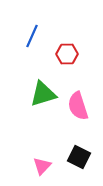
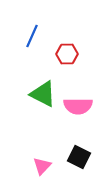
green triangle: rotated 44 degrees clockwise
pink semicircle: rotated 72 degrees counterclockwise
